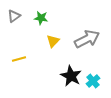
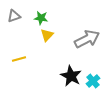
gray triangle: rotated 16 degrees clockwise
yellow triangle: moved 6 px left, 6 px up
